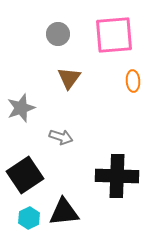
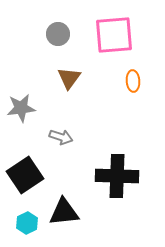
gray star: rotated 12 degrees clockwise
cyan hexagon: moved 2 px left, 5 px down
